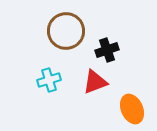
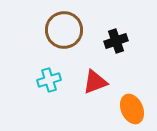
brown circle: moved 2 px left, 1 px up
black cross: moved 9 px right, 9 px up
